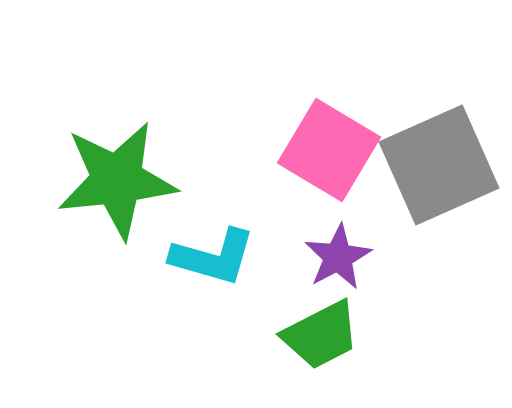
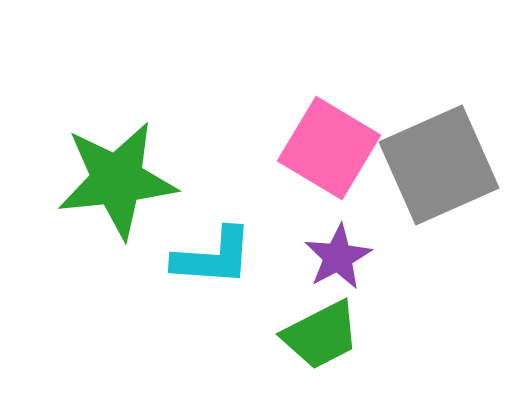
pink square: moved 2 px up
cyan L-shape: rotated 12 degrees counterclockwise
